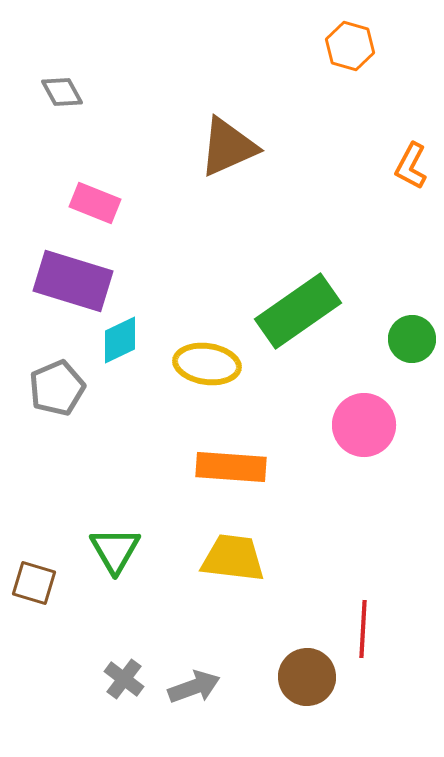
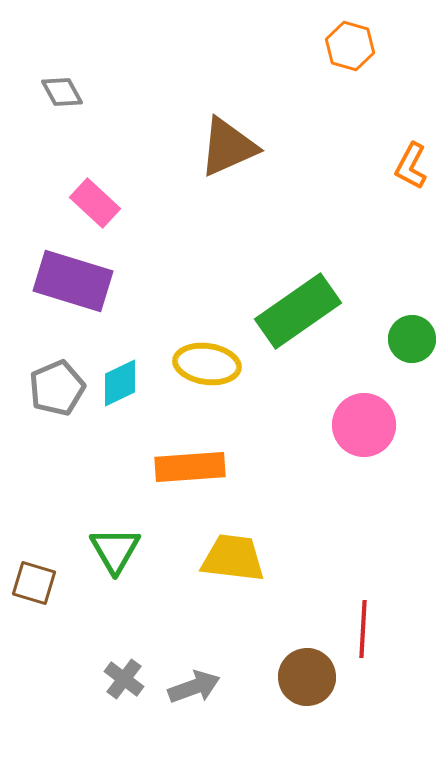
pink rectangle: rotated 21 degrees clockwise
cyan diamond: moved 43 px down
orange rectangle: moved 41 px left; rotated 8 degrees counterclockwise
